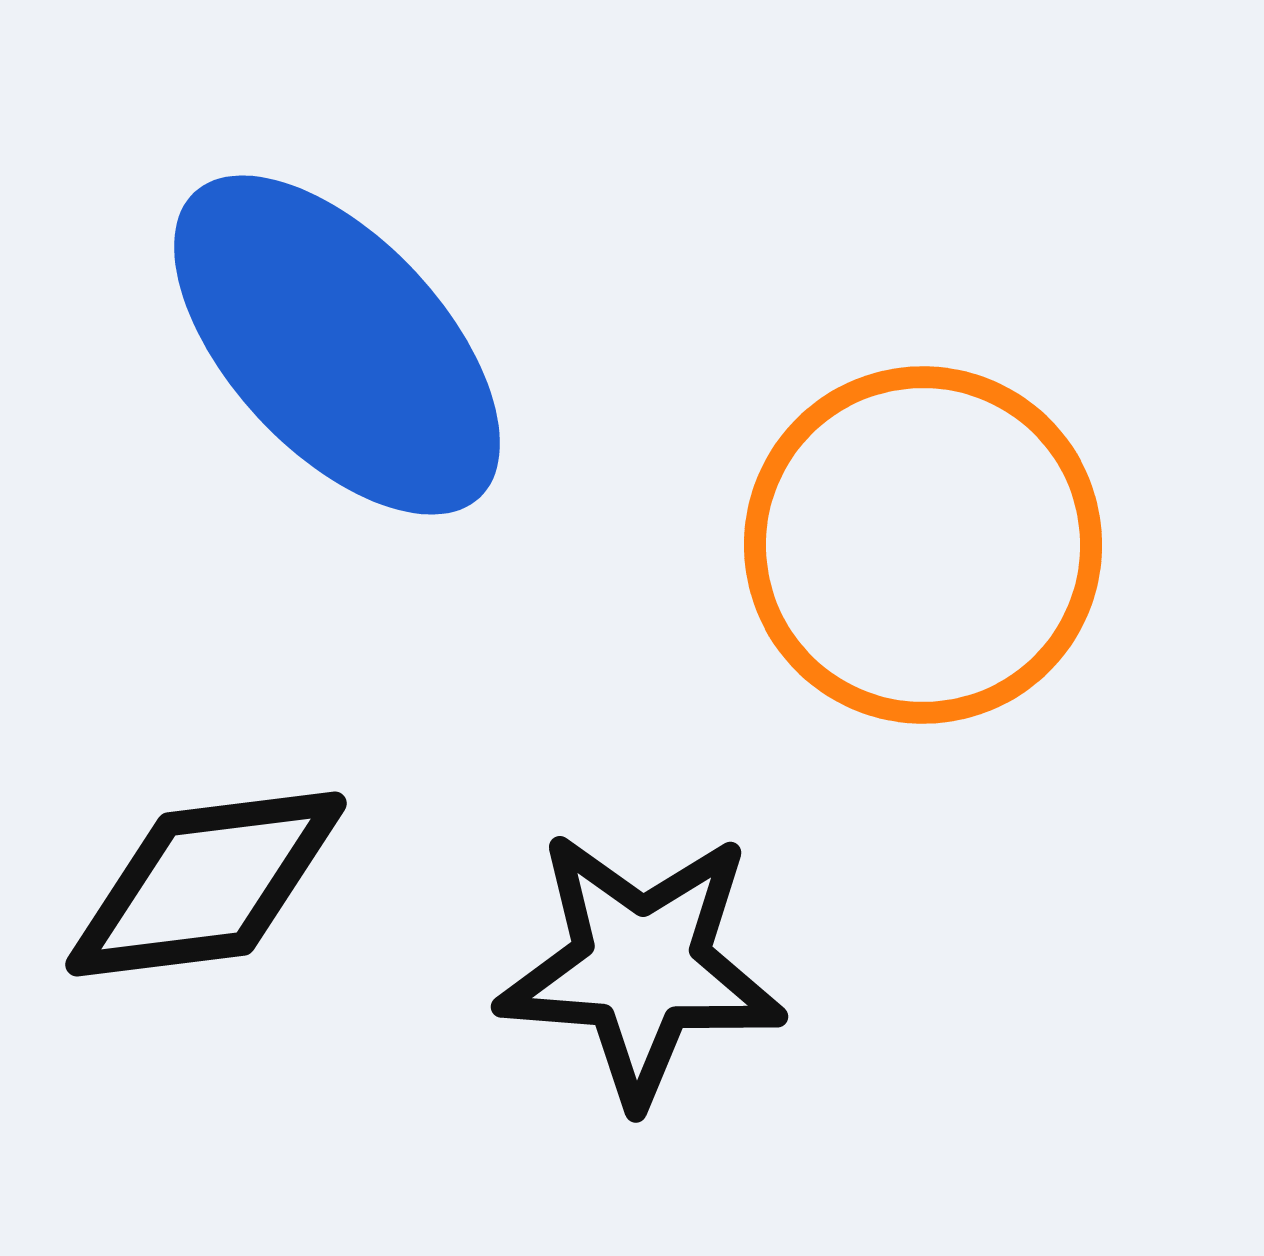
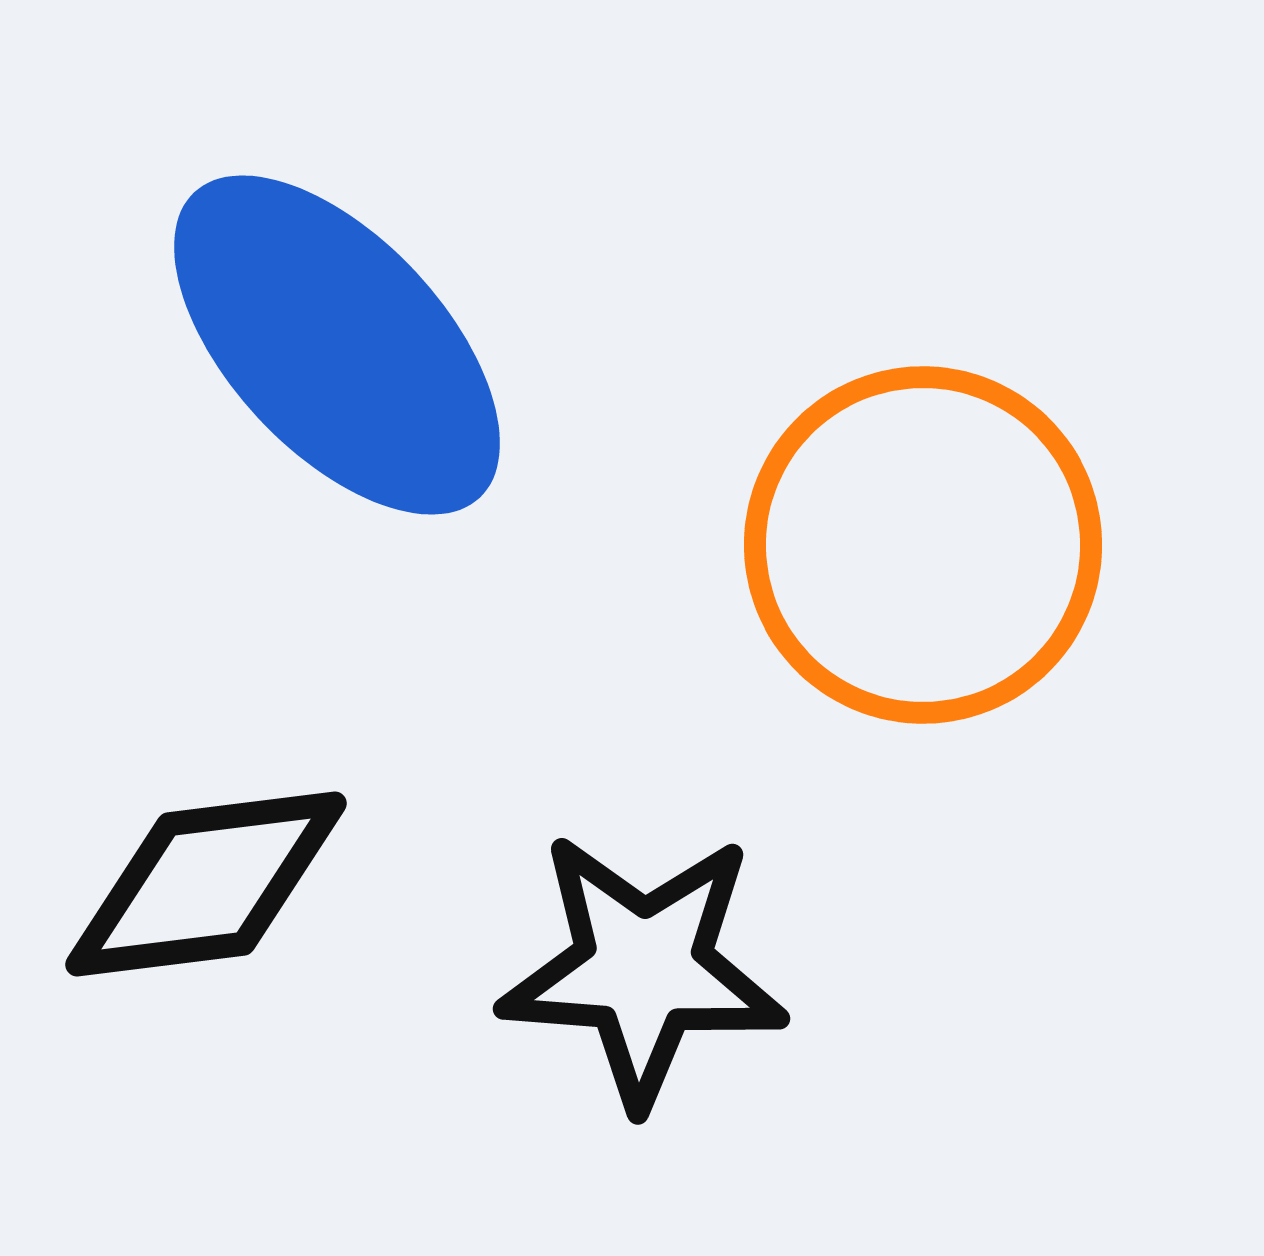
black star: moved 2 px right, 2 px down
